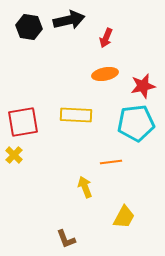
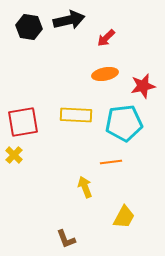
red arrow: rotated 24 degrees clockwise
cyan pentagon: moved 12 px left
